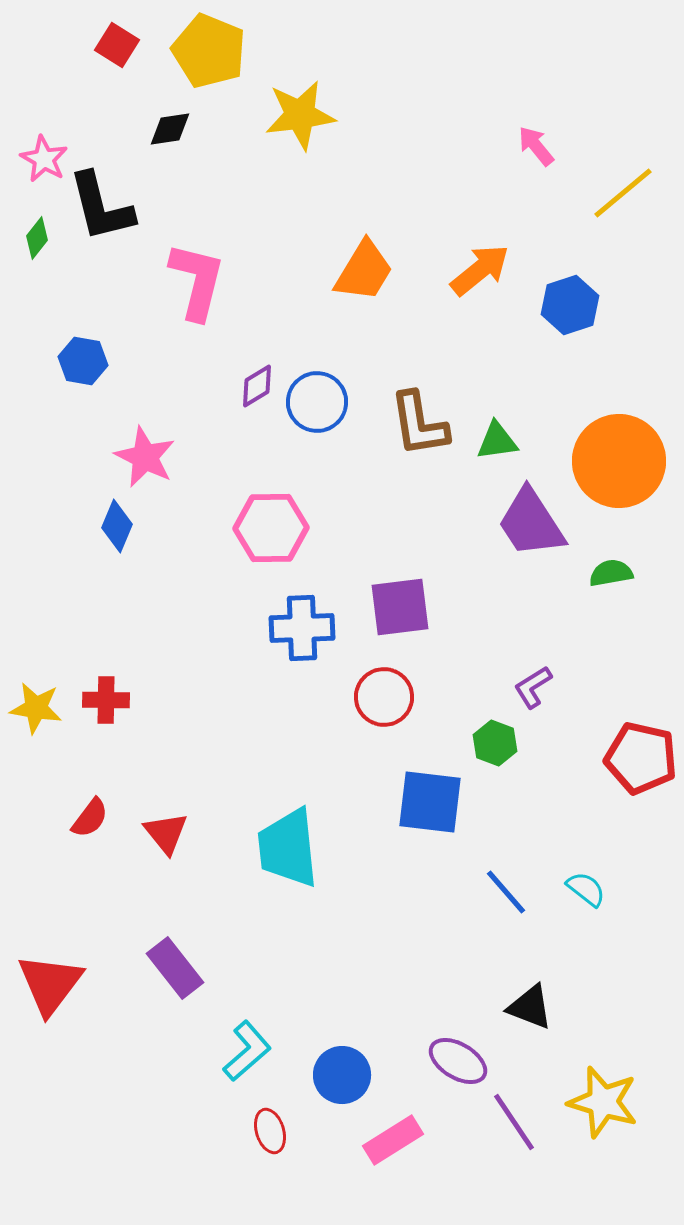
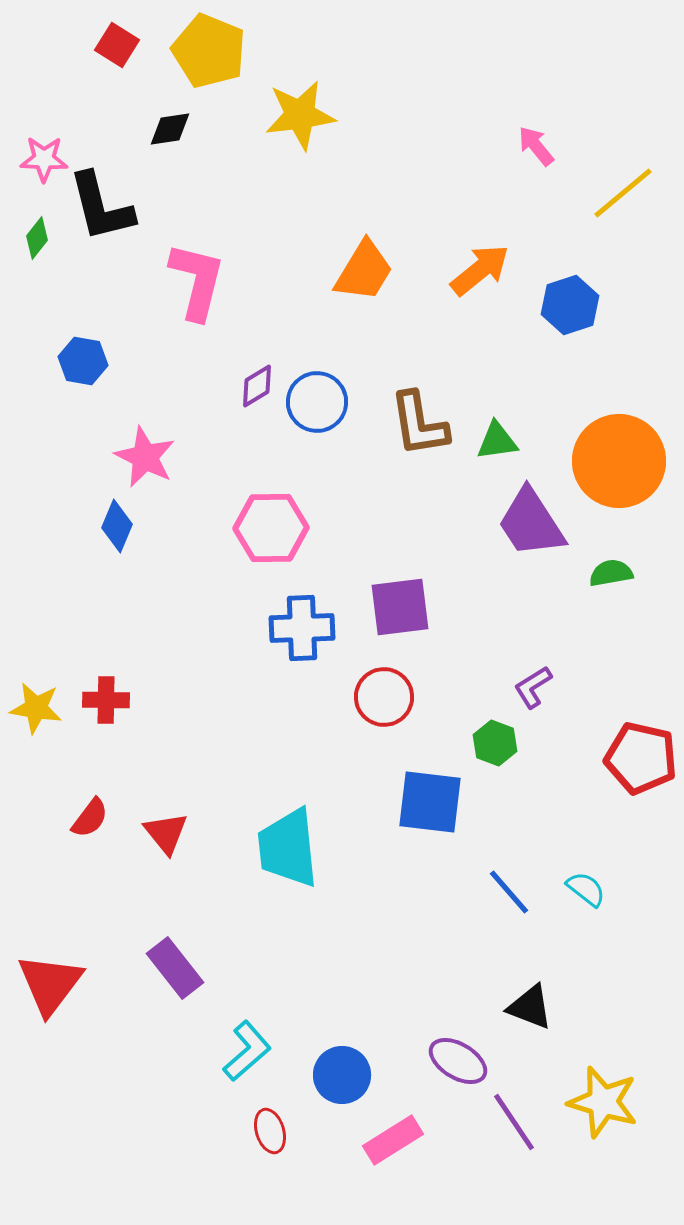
pink star at (44, 159): rotated 27 degrees counterclockwise
blue line at (506, 892): moved 3 px right
